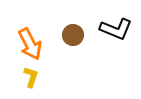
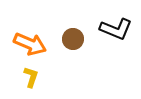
brown circle: moved 4 px down
orange arrow: rotated 40 degrees counterclockwise
